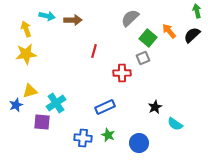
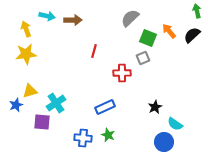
green square: rotated 18 degrees counterclockwise
blue circle: moved 25 px right, 1 px up
